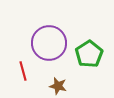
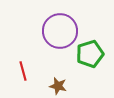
purple circle: moved 11 px right, 12 px up
green pentagon: moved 1 px right; rotated 16 degrees clockwise
